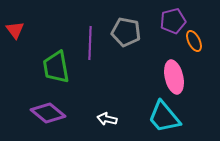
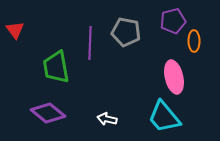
orange ellipse: rotated 25 degrees clockwise
